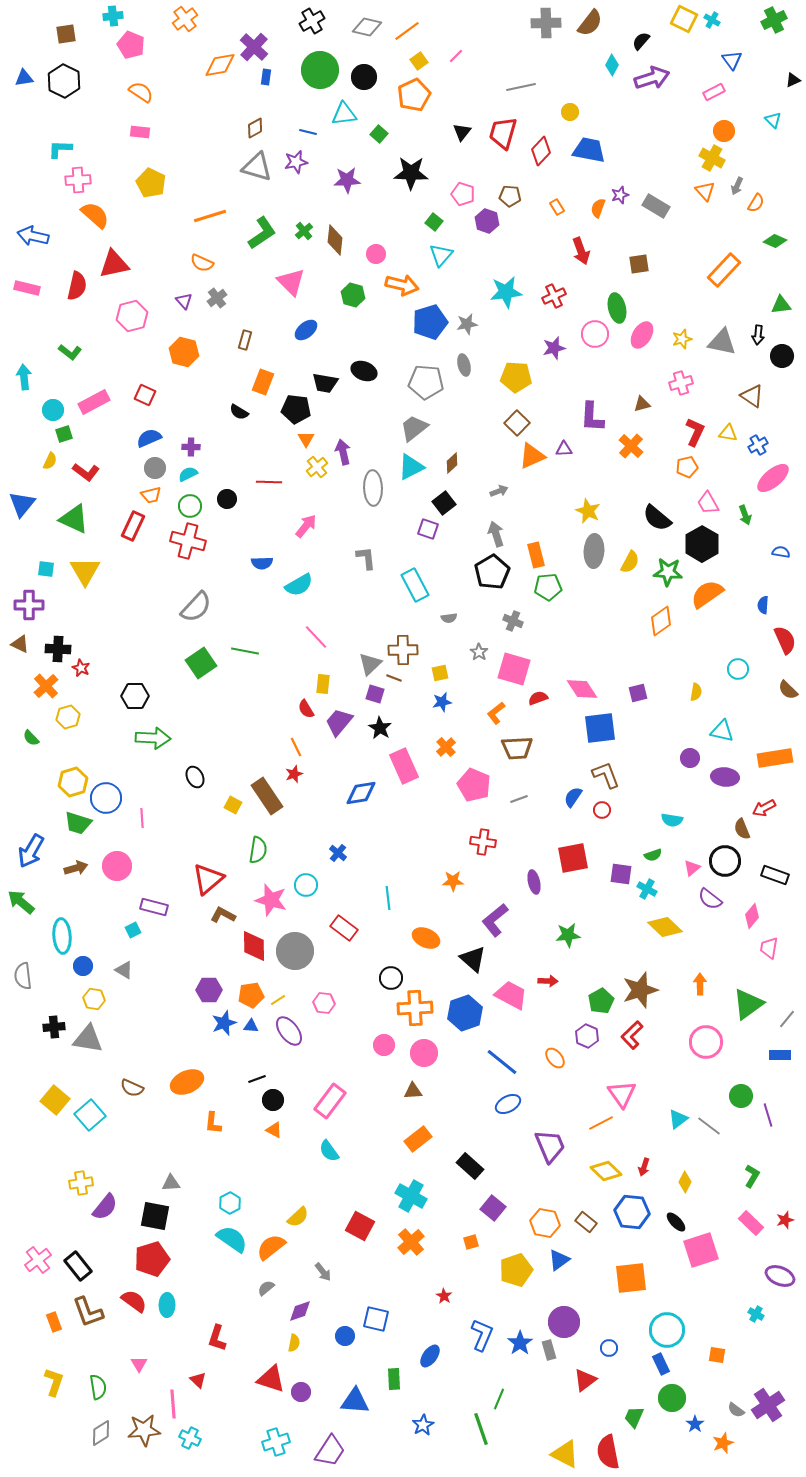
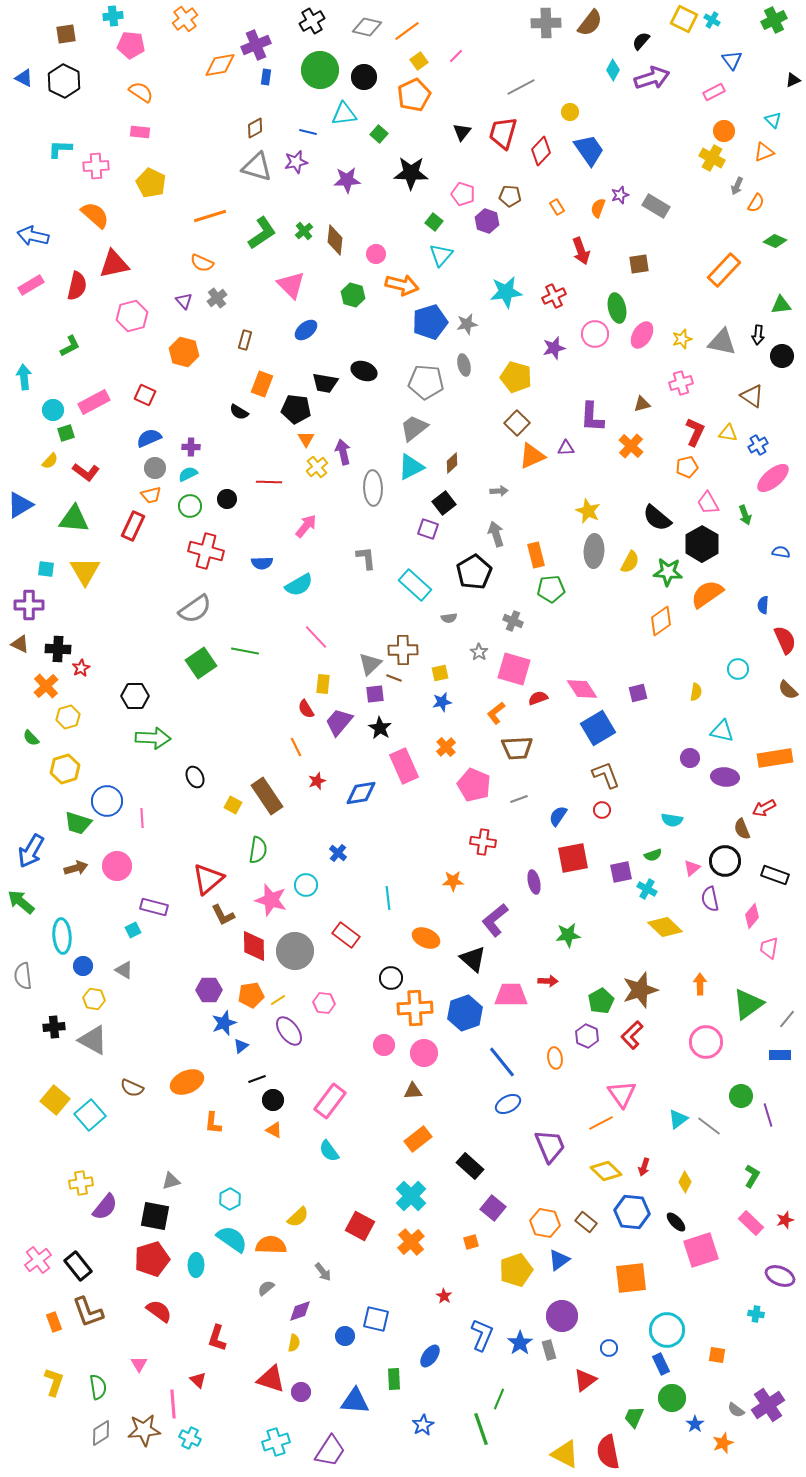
pink pentagon at (131, 45): rotated 16 degrees counterclockwise
purple cross at (254, 47): moved 2 px right, 2 px up; rotated 24 degrees clockwise
cyan diamond at (612, 65): moved 1 px right, 5 px down
blue triangle at (24, 78): rotated 36 degrees clockwise
gray line at (521, 87): rotated 16 degrees counterclockwise
blue trapezoid at (589, 150): rotated 44 degrees clockwise
pink cross at (78, 180): moved 18 px right, 14 px up
orange triangle at (705, 191): moved 59 px right, 39 px up; rotated 50 degrees clockwise
pink triangle at (291, 282): moved 3 px down
pink rectangle at (27, 288): moved 4 px right, 3 px up; rotated 45 degrees counterclockwise
green L-shape at (70, 352): moved 6 px up; rotated 65 degrees counterclockwise
yellow pentagon at (516, 377): rotated 12 degrees clockwise
orange rectangle at (263, 382): moved 1 px left, 2 px down
green square at (64, 434): moved 2 px right, 1 px up
purple triangle at (564, 449): moved 2 px right, 1 px up
yellow semicircle at (50, 461): rotated 18 degrees clockwise
gray arrow at (499, 491): rotated 18 degrees clockwise
blue triangle at (22, 504): moved 2 px left, 1 px down; rotated 20 degrees clockwise
green triangle at (74, 519): rotated 20 degrees counterclockwise
red cross at (188, 541): moved 18 px right, 10 px down
black pentagon at (492, 572): moved 18 px left
cyan rectangle at (415, 585): rotated 20 degrees counterclockwise
green pentagon at (548, 587): moved 3 px right, 2 px down
gray semicircle at (196, 607): moved 1 px left, 2 px down; rotated 12 degrees clockwise
red star at (81, 668): rotated 18 degrees clockwise
purple square at (375, 694): rotated 24 degrees counterclockwise
blue square at (600, 728): moved 2 px left; rotated 24 degrees counterclockwise
red star at (294, 774): moved 23 px right, 7 px down
yellow hexagon at (73, 782): moved 8 px left, 13 px up
blue semicircle at (573, 797): moved 15 px left, 19 px down
blue circle at (106, 798): moved 1 px right, 3 px down
purple square at (621, 874): moved 2 px up; rotated 20 degrees counterclockwise
purple semicircle at (710, 899): rotated 40 degrees clockwise
brown L-shape at (223, 915): rotated 145 degrees counterclockwise
red rectangle at (344, 928): moved 2 px right, 7 px down
pink trapezoid at (511, 995): rotated 28 degrees counterclockwise
blue triangle at (251, 1026): moved 10 px left, 20 px down; rotated 42 degrees counterclockwise
gray triangle at (88, 1039): moved 5 px right, 1 px down; rotated 20 degrees clockwise
orange ellipse at (555, 1058): rotated 30 degrees clockwise
blue line at (502, 1062): rotated 12 degrees clockwise
gray triangle at (171, 1183): moved 2 px up; rotated 12 degrees counterclockwise
cyan cross at (411, 1196): rotated 16 degrees clockwise
cyan hexagon at (230, 1203): moved 4 px up
orange semicircle at (271, 1247): moved 2 px up; rotated 40 degrees clockwise
red semicircle at (134, 1301): moved 25 px right, 10 px down
cyan ellipse at (167, 1305): moved 29 px right, 40 px up
cyan cross at (756, 1314): rotated 21 degrees counterclockwise
purple circle at (564, 1322): moved 2 px left, 6 px up
